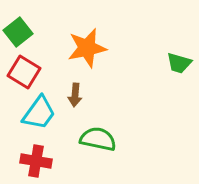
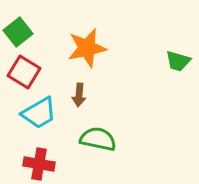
green trapezoid: moved 1 px left, 2 px up
brown arrow: moved 4 px right
cyan trapezoid: rotated 24 degrees clockwise
red cross: moved 3 px right, 3 px down
